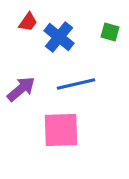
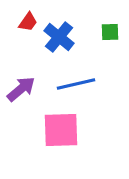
green square: rotated 18 degrees counterclockwise
